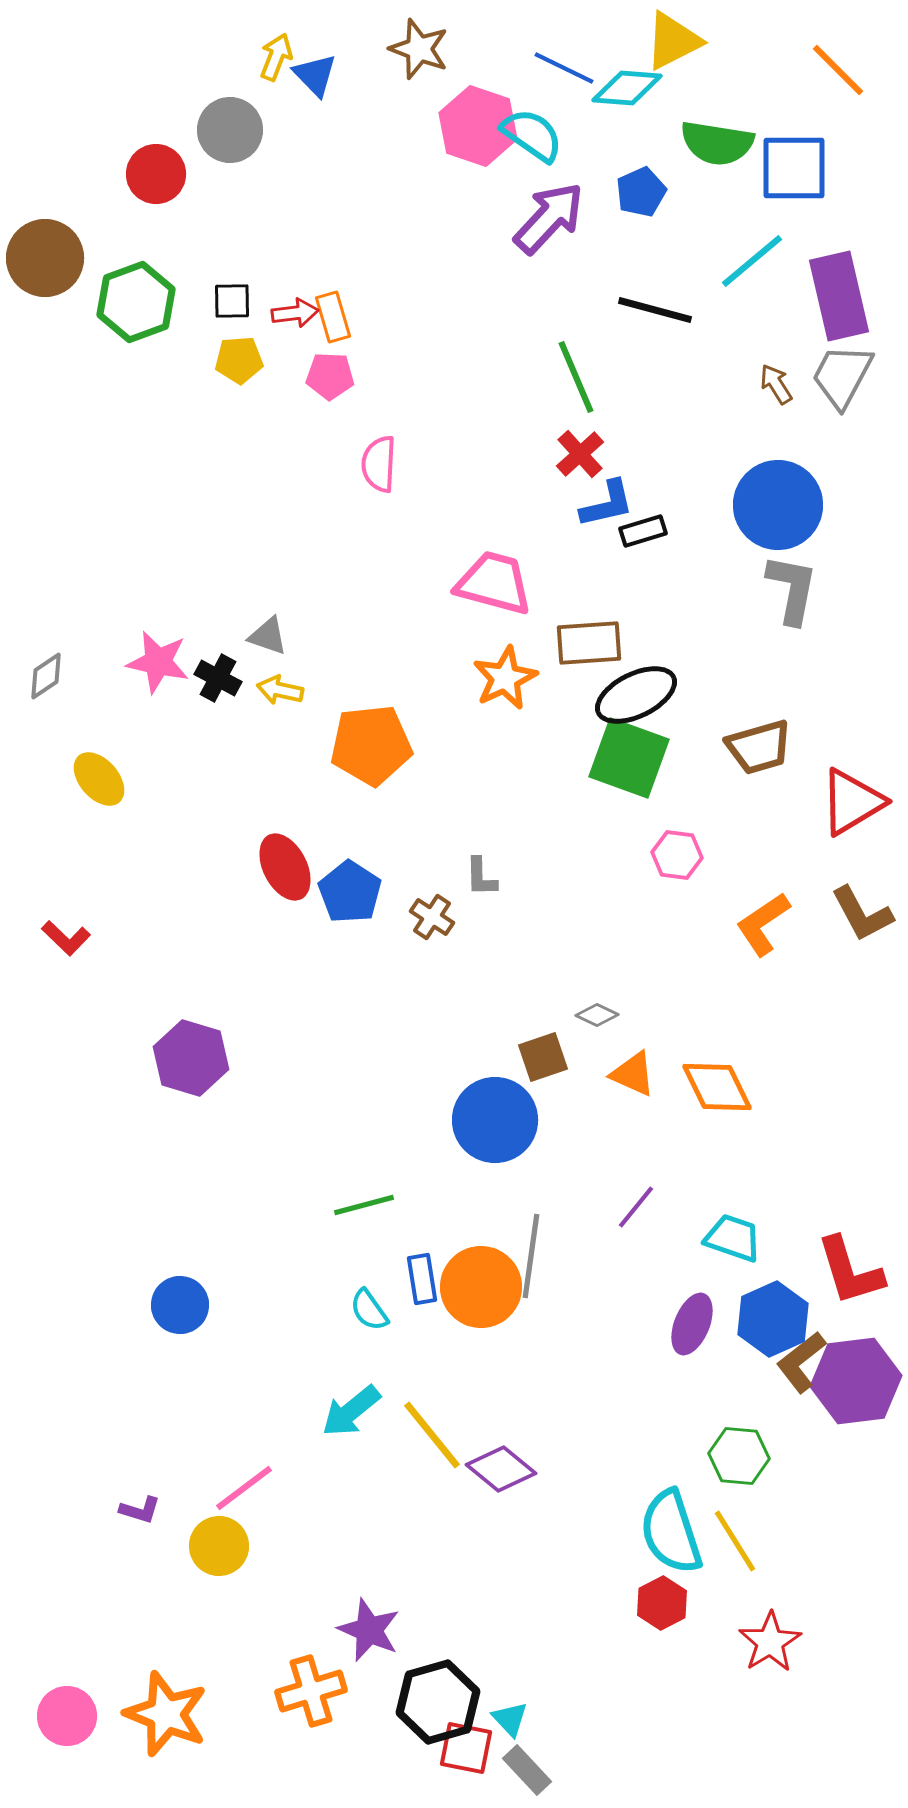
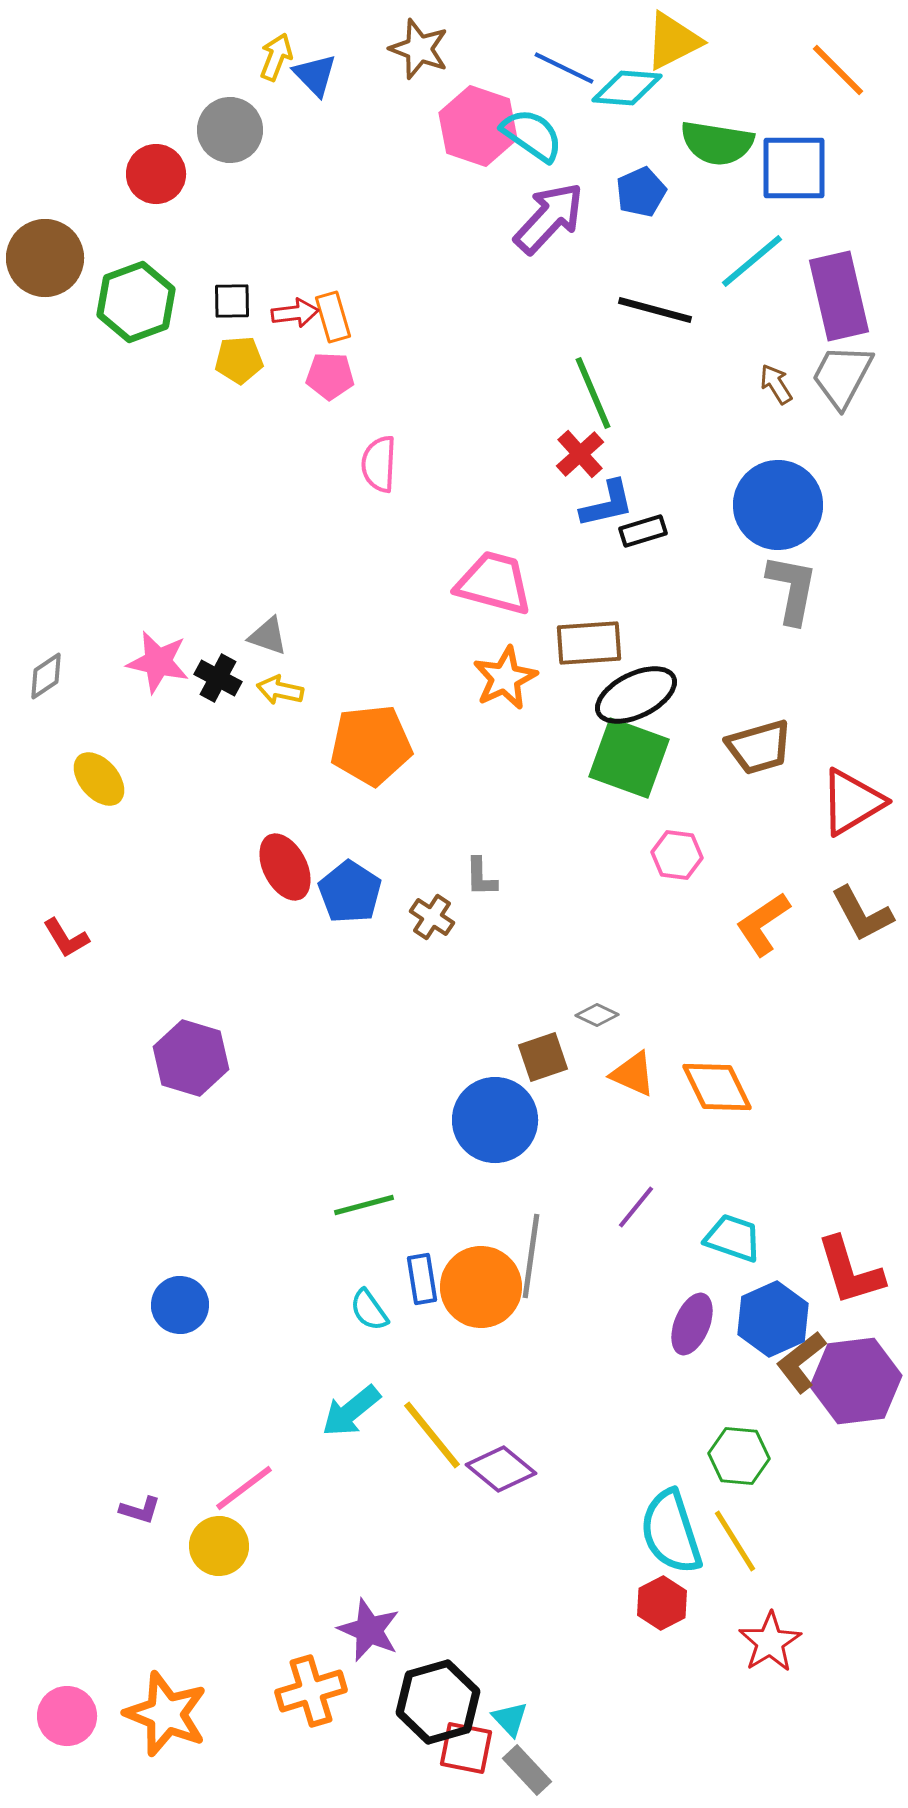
green line at (576, 377): moved 17 px right, 16 px down
red L-shape at (66, 938): rotated 15 degrees clockwise
